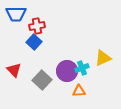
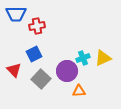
blue square: moved 12 px down; rotated 21 degrees clockwise
cyan cross: moved 1 px right, 10 px up
gray square: moved 1 px left, 1 px up
